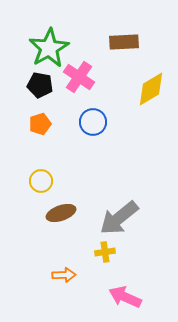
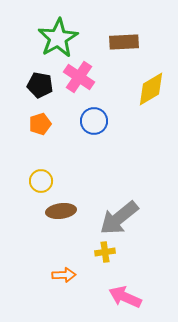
green star: moved 9 px right, 10 px up
blue circle: moved 1 px right, 1 px up
brown ellipse: moved 2 px up; rotated 12 degrees clockwise
